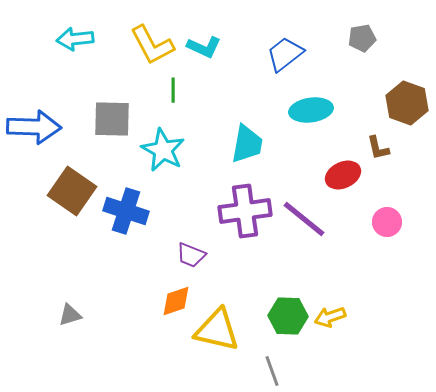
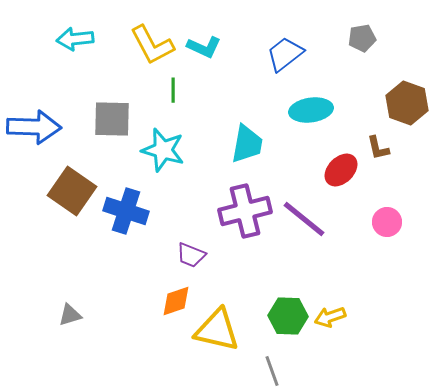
cyan star: rotated 12 degrees counterclockwise
red ellipse: moved 2 px left, 5 px up; rotated 20 degrees counterclockwise
purple cross: rotated 6 degrees counterclockwise
